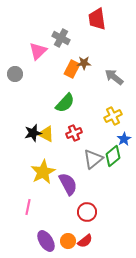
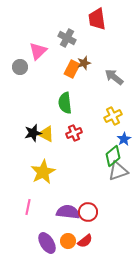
gray cross: moved 6 px right
brown star: rotated 16 degrees counterclockwise
gray circle: moved 5 px right, 7 px up
green semicircle: rotated 130 degrees clockwise
gray triangle: moved 25 px right, 12 px down; rotated 20 degrees clockwise
purple semicircle: moved 28 px down; rotated 55 degrees counterclockwise
red circle: moved 1 px right
purple ellipse: moved 1 px right, 2 px down
